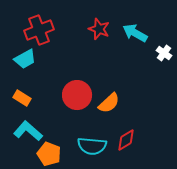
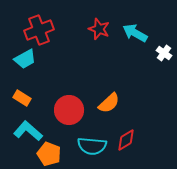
red circle: moved 8 px left, 15 px down
